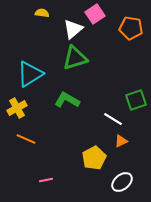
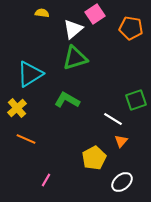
yellow cross: rotated 12 degrees counterclockwise
orange triangle: rotated 24 degrees counterclockwise
pink line: rotated 48 degrees counterclockwise
